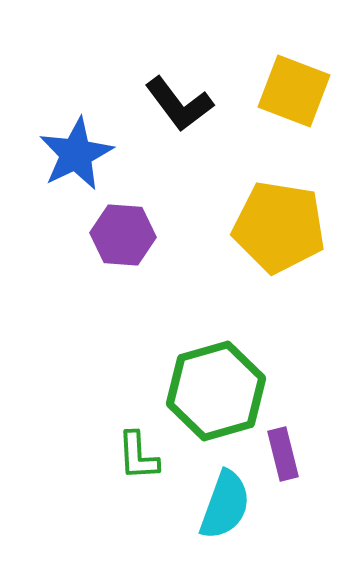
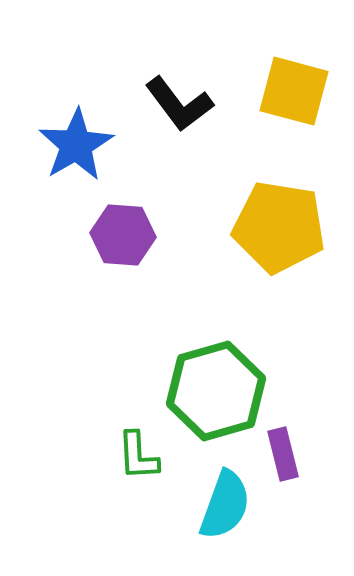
yellow square: rotated 6 degrees counterclockwise
blue star: moved 9 px up; rotated 4 degrees counterclockwise
